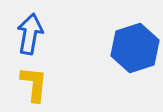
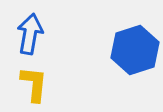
blue hexagon: moved 2 px down
